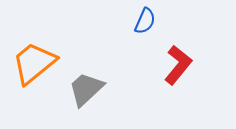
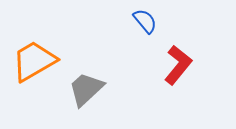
blue semicircle: rotated 64 degrees counterclockwise
orange trapezoid: moved 2 px up; rotated 9 degrees clockwise
